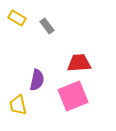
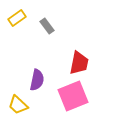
yellow rectangle: rotated 66 degrees counterclockwise
red trapezoid: rotated 105 degrees clockwise
yellow trapezoid: rotated 35 degrees counterclockwise
